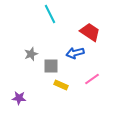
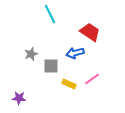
yellow rectangle: moved 8 px right, 1 px up
